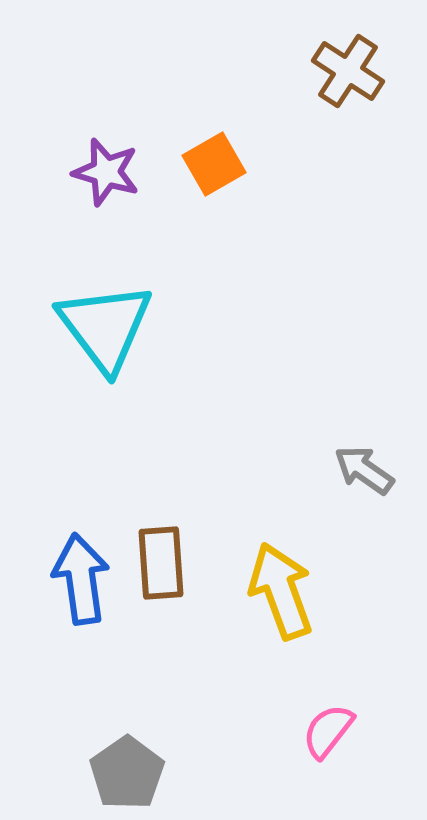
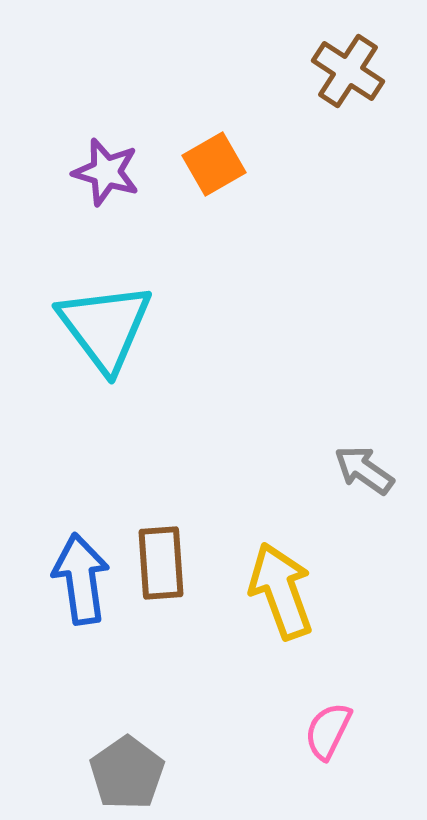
pink semicircle: rotated 12 degrees counterclockwise
